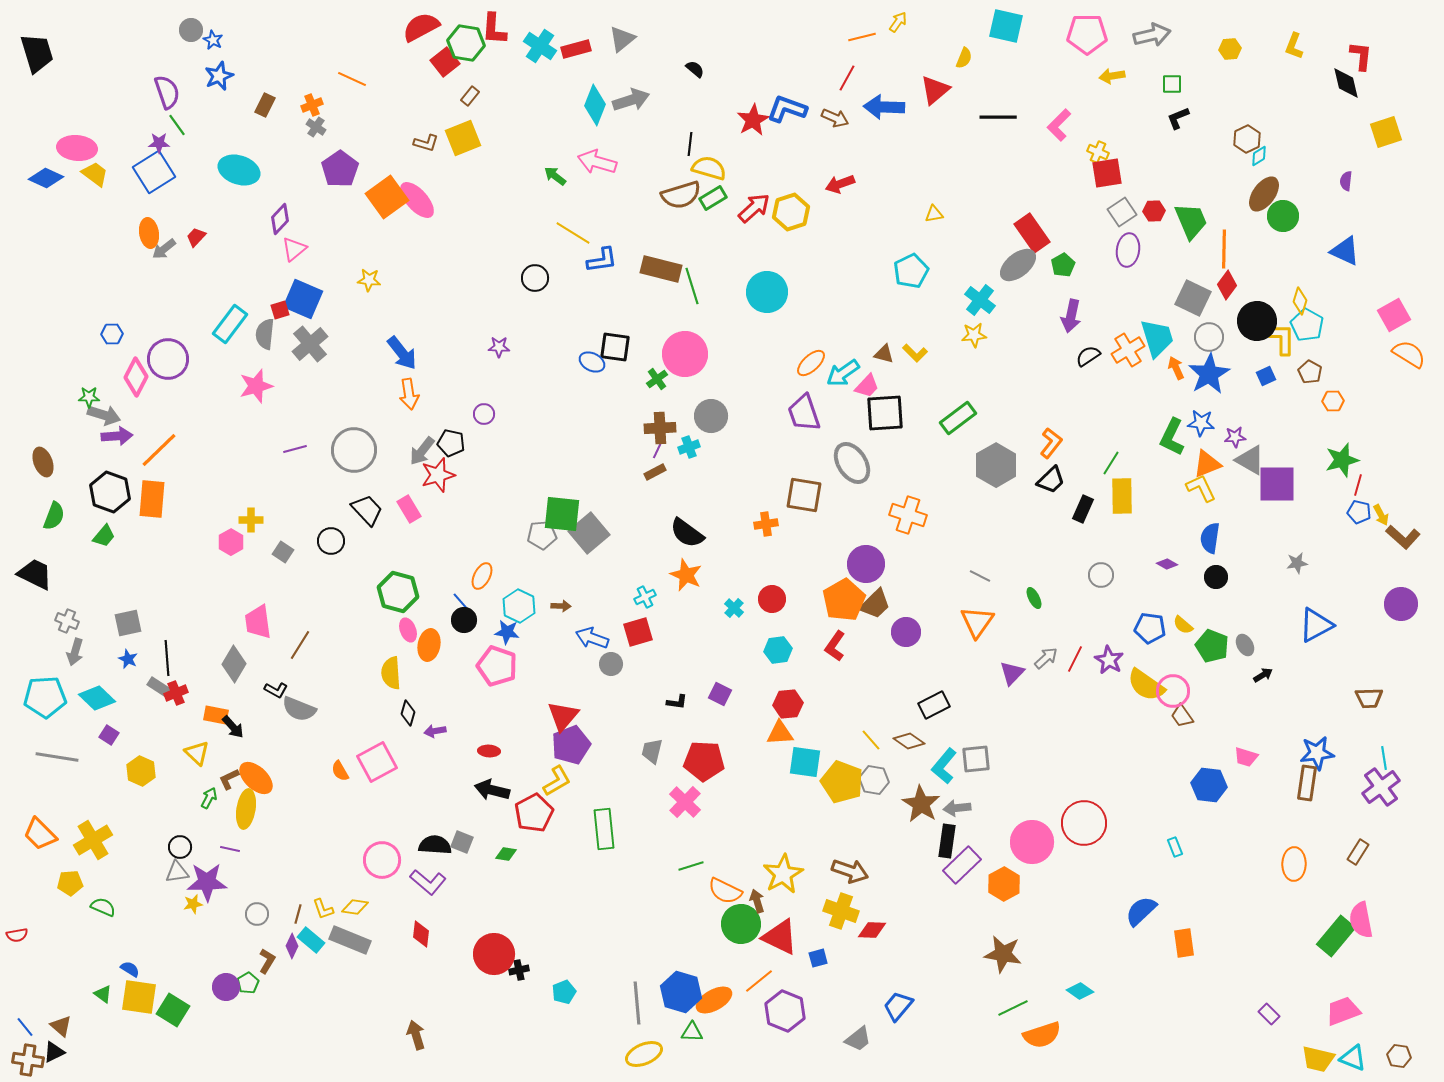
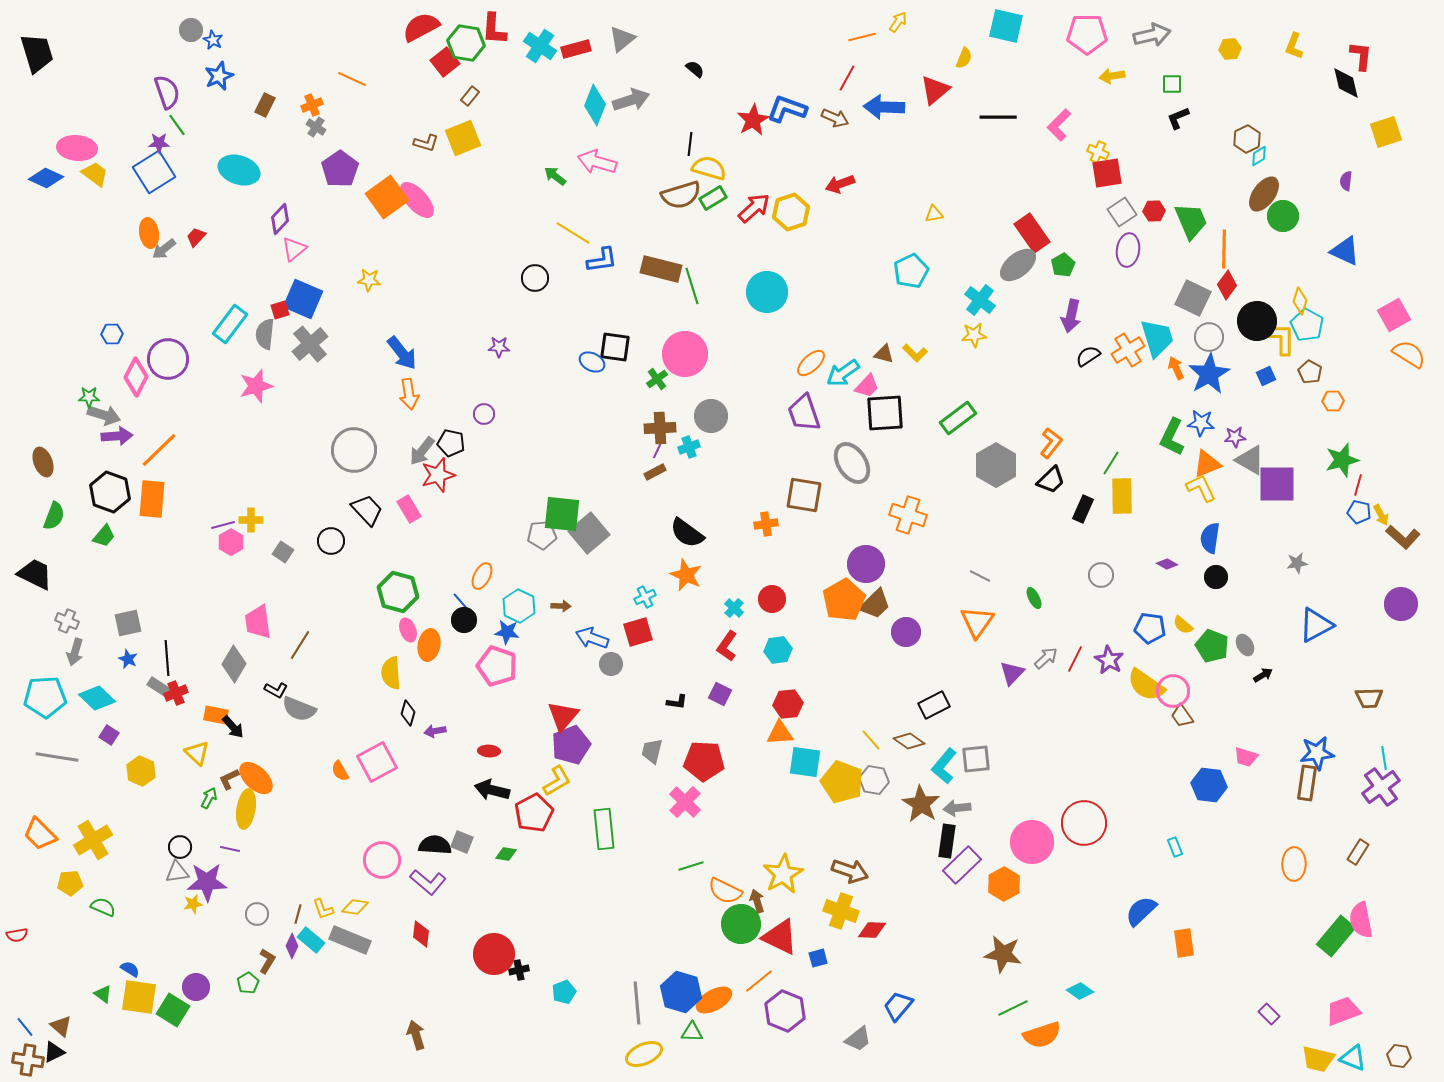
purple line at (295, 449): moved 72 px left, 76 px down
red L-shape at (835, 646): moved 108 px left
purple circle at (226, 987): moved 30 px left
